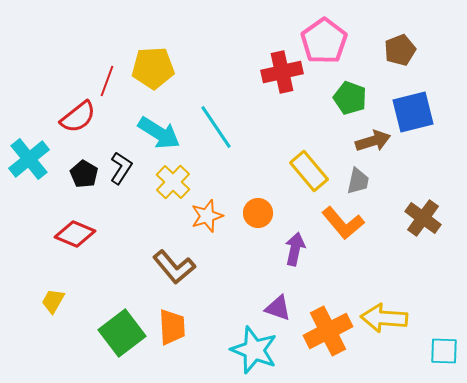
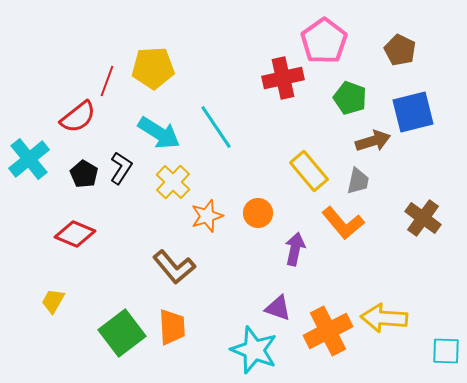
brown pentagon: rotated 24 degrees counterclockwise
red cross: moved 1 px right, 6 px down
cyan square: moved 2 px right
